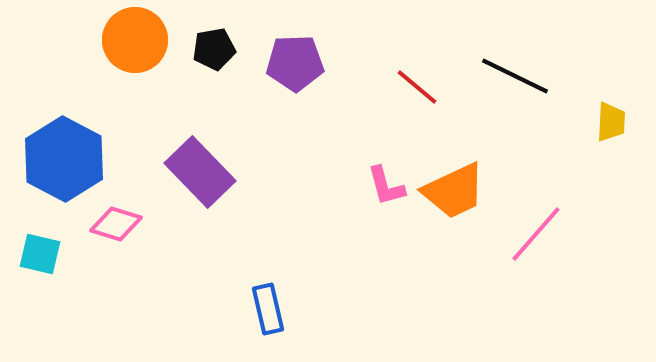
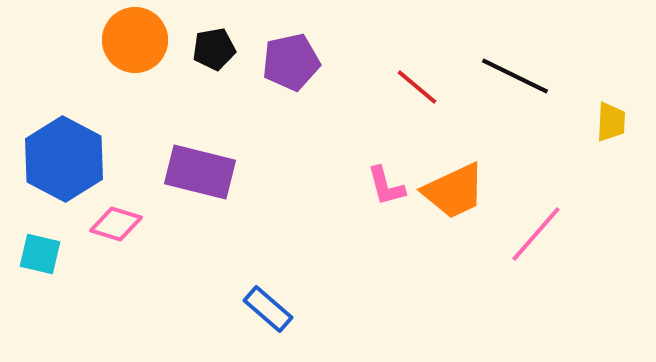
purple pentagon: moved 4 px left, 1 px up; rotated 10 degrees counterclockwise
purple rectangle: rotated 32 degrees counterclockwise
blue rectangle: rotated 36 degrees counterclockwise
